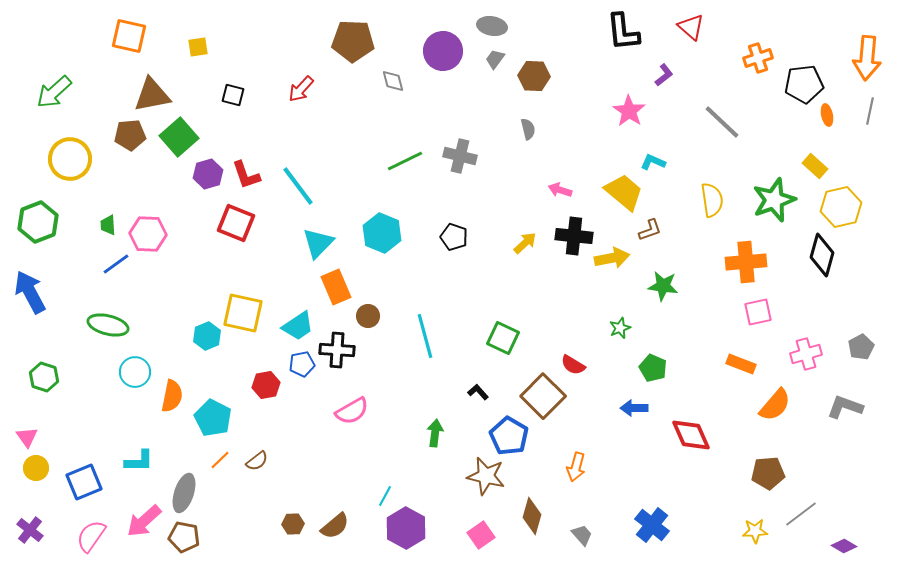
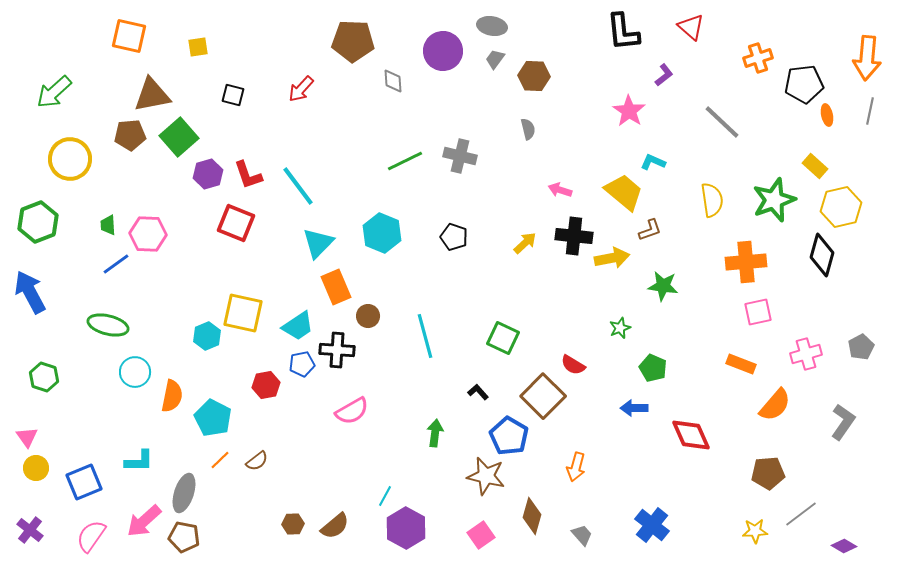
gray diamond at (393, 81): rotated 10 degrees clockwise
red L-shape at (246, 175): moved 2 px right
gray L-shape at (845, 407): moved 2 px left, 15 px down; rotated 105 degrees clockwise
